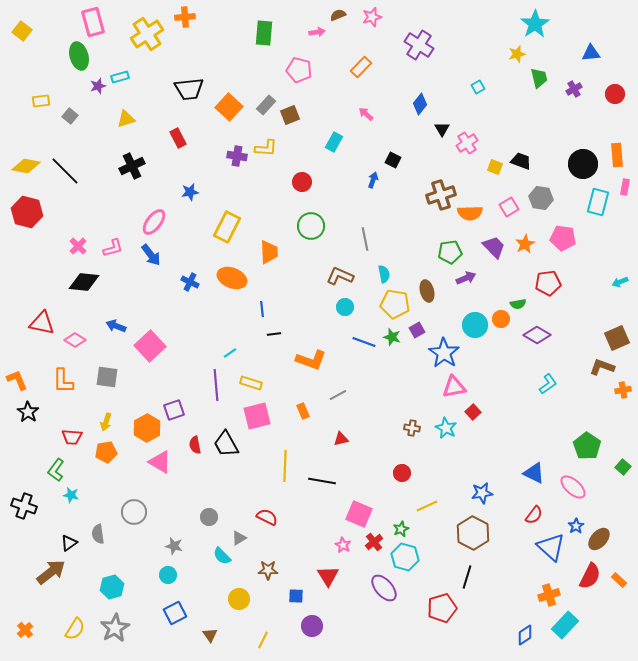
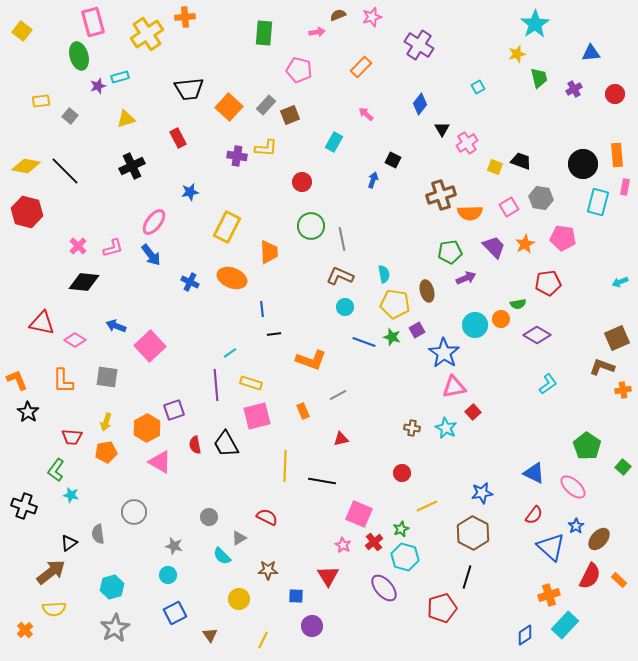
gray line at (365, 239): moved 23 px left
yellow semicircle at (75, 629): moved 21 px left, 20 px up; rotated 55 degrees clockwise
